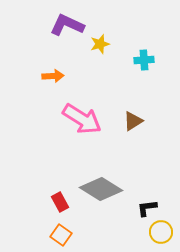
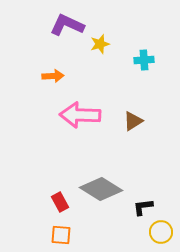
pink arrow: moved 2 px left, 4 px up; rotated 150 degrees clockwise
black L-shape: moved 4 px left, 1 px up
orange square: rotated 30 degrees counterclockwise
